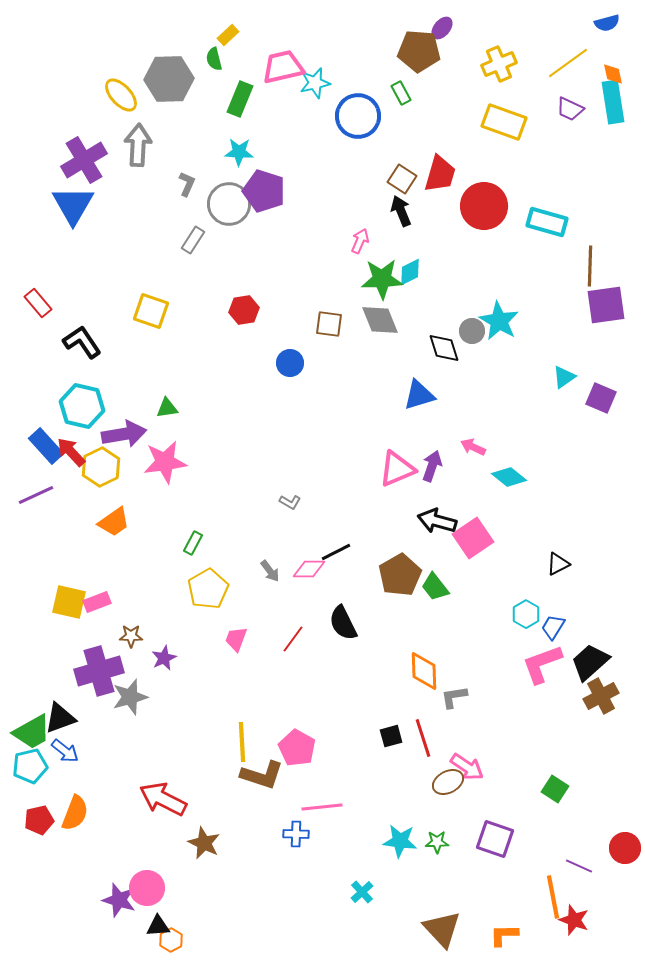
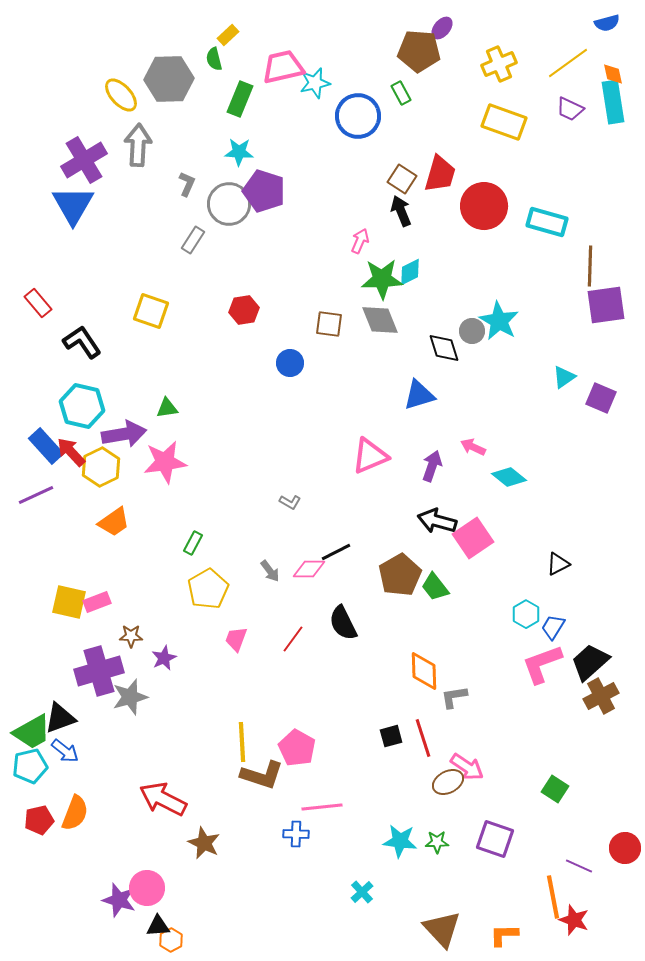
pink triangle at (397, 469): moved 27 px left, 13 px up
